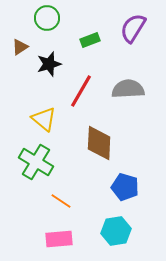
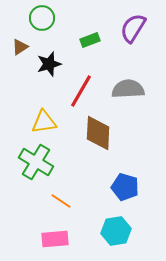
green circle: moved 5 px left
yellow triangle: moved 3 px down; rotated 48 degrees counterclockwise
brown diamond: moved 1 px left, 10 px up
pink rectangle: moved 4 px left
